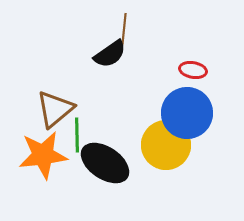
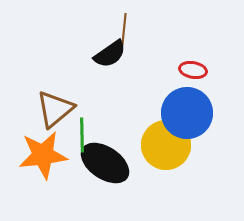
green line: moved 5 px right
